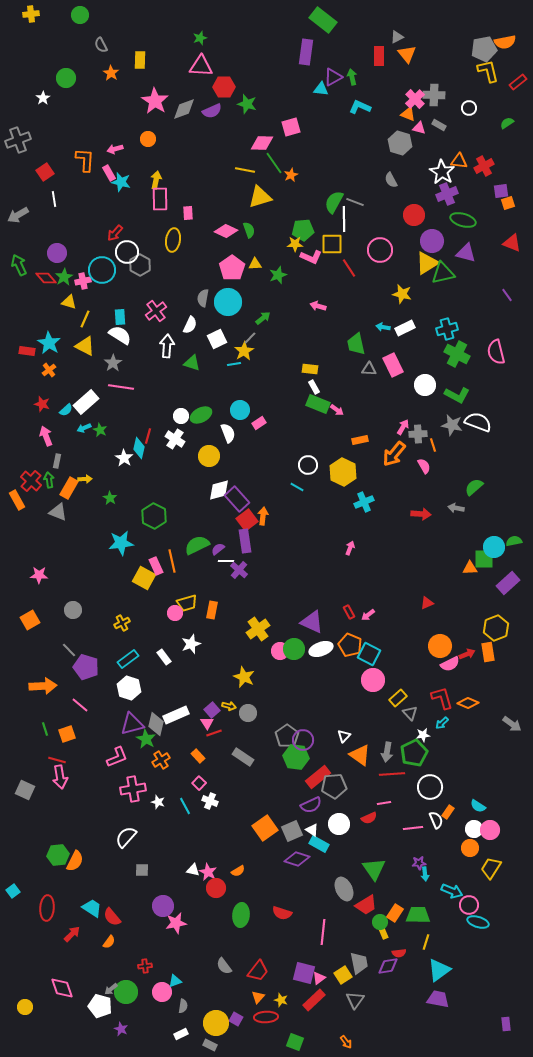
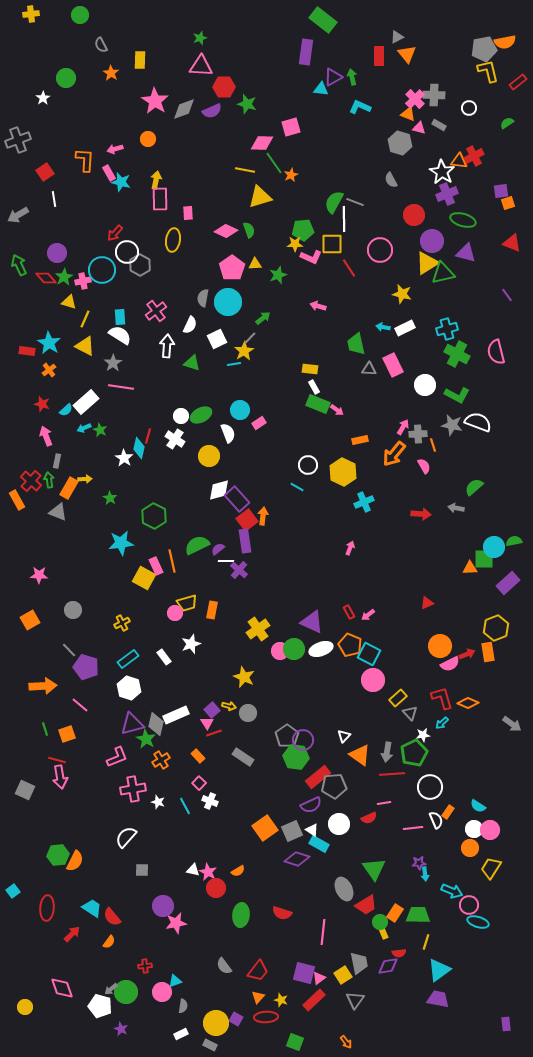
red cross at (484, 166): moved 10 px left, 10 px up
